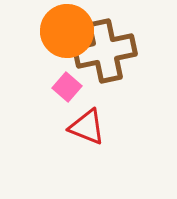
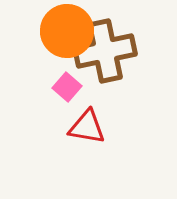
red triangle: rotated 12 degrees counterclockwise
